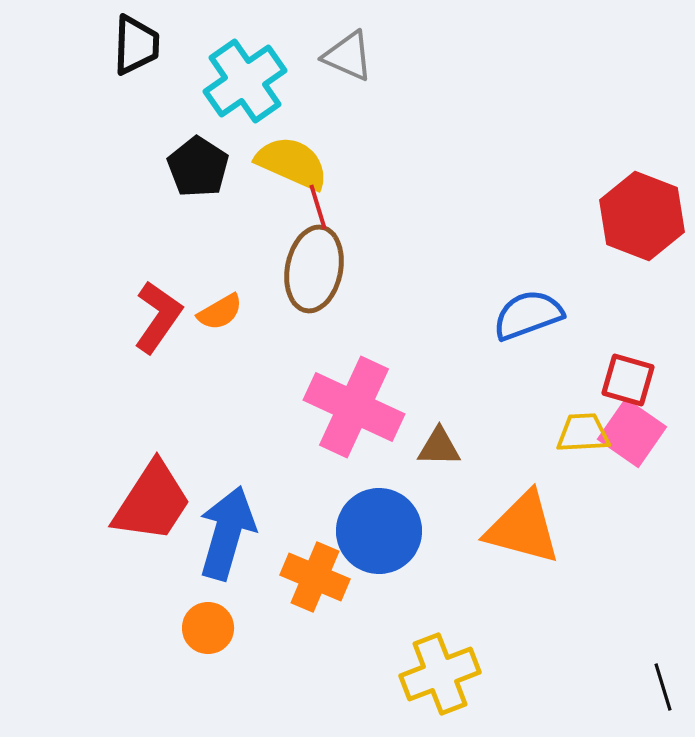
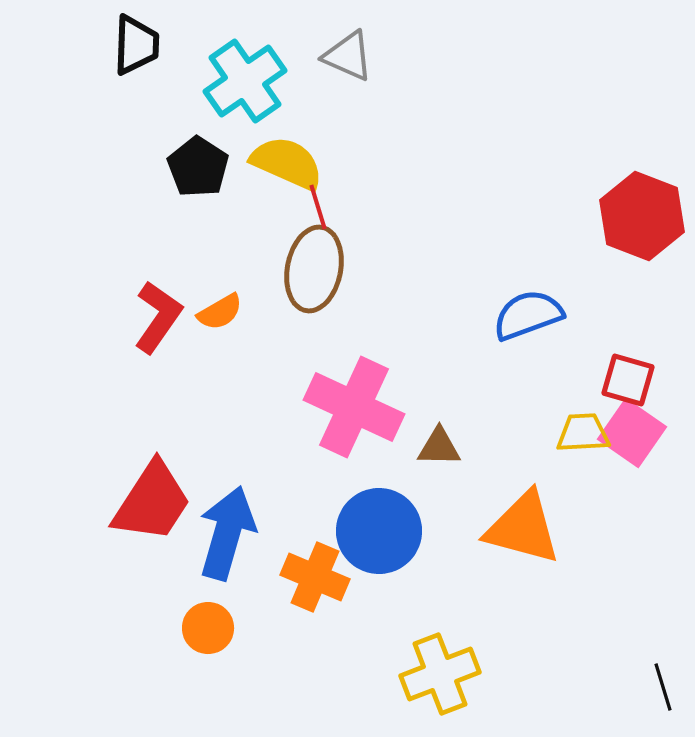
yellow semicircle: moved 5 px left
